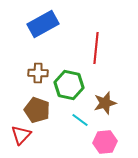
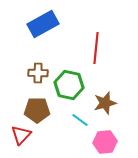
brown pentagon: rotated 20 degrees counterclockwise
